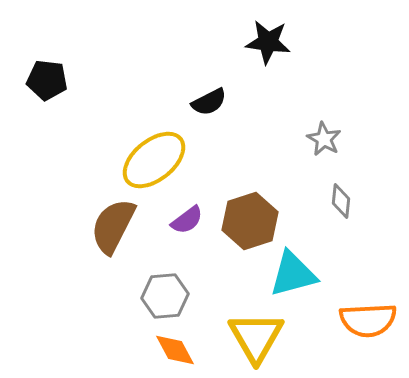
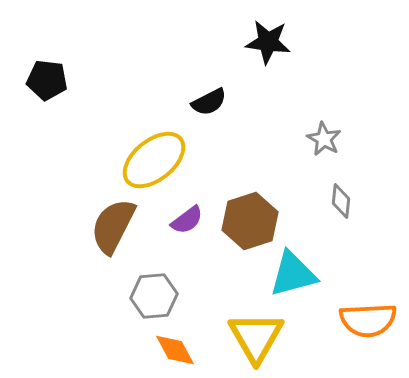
gray hexagon: moved 11 px left
